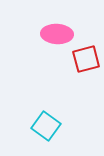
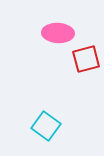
pink ellipse: moved 1 px right, 1 px up
